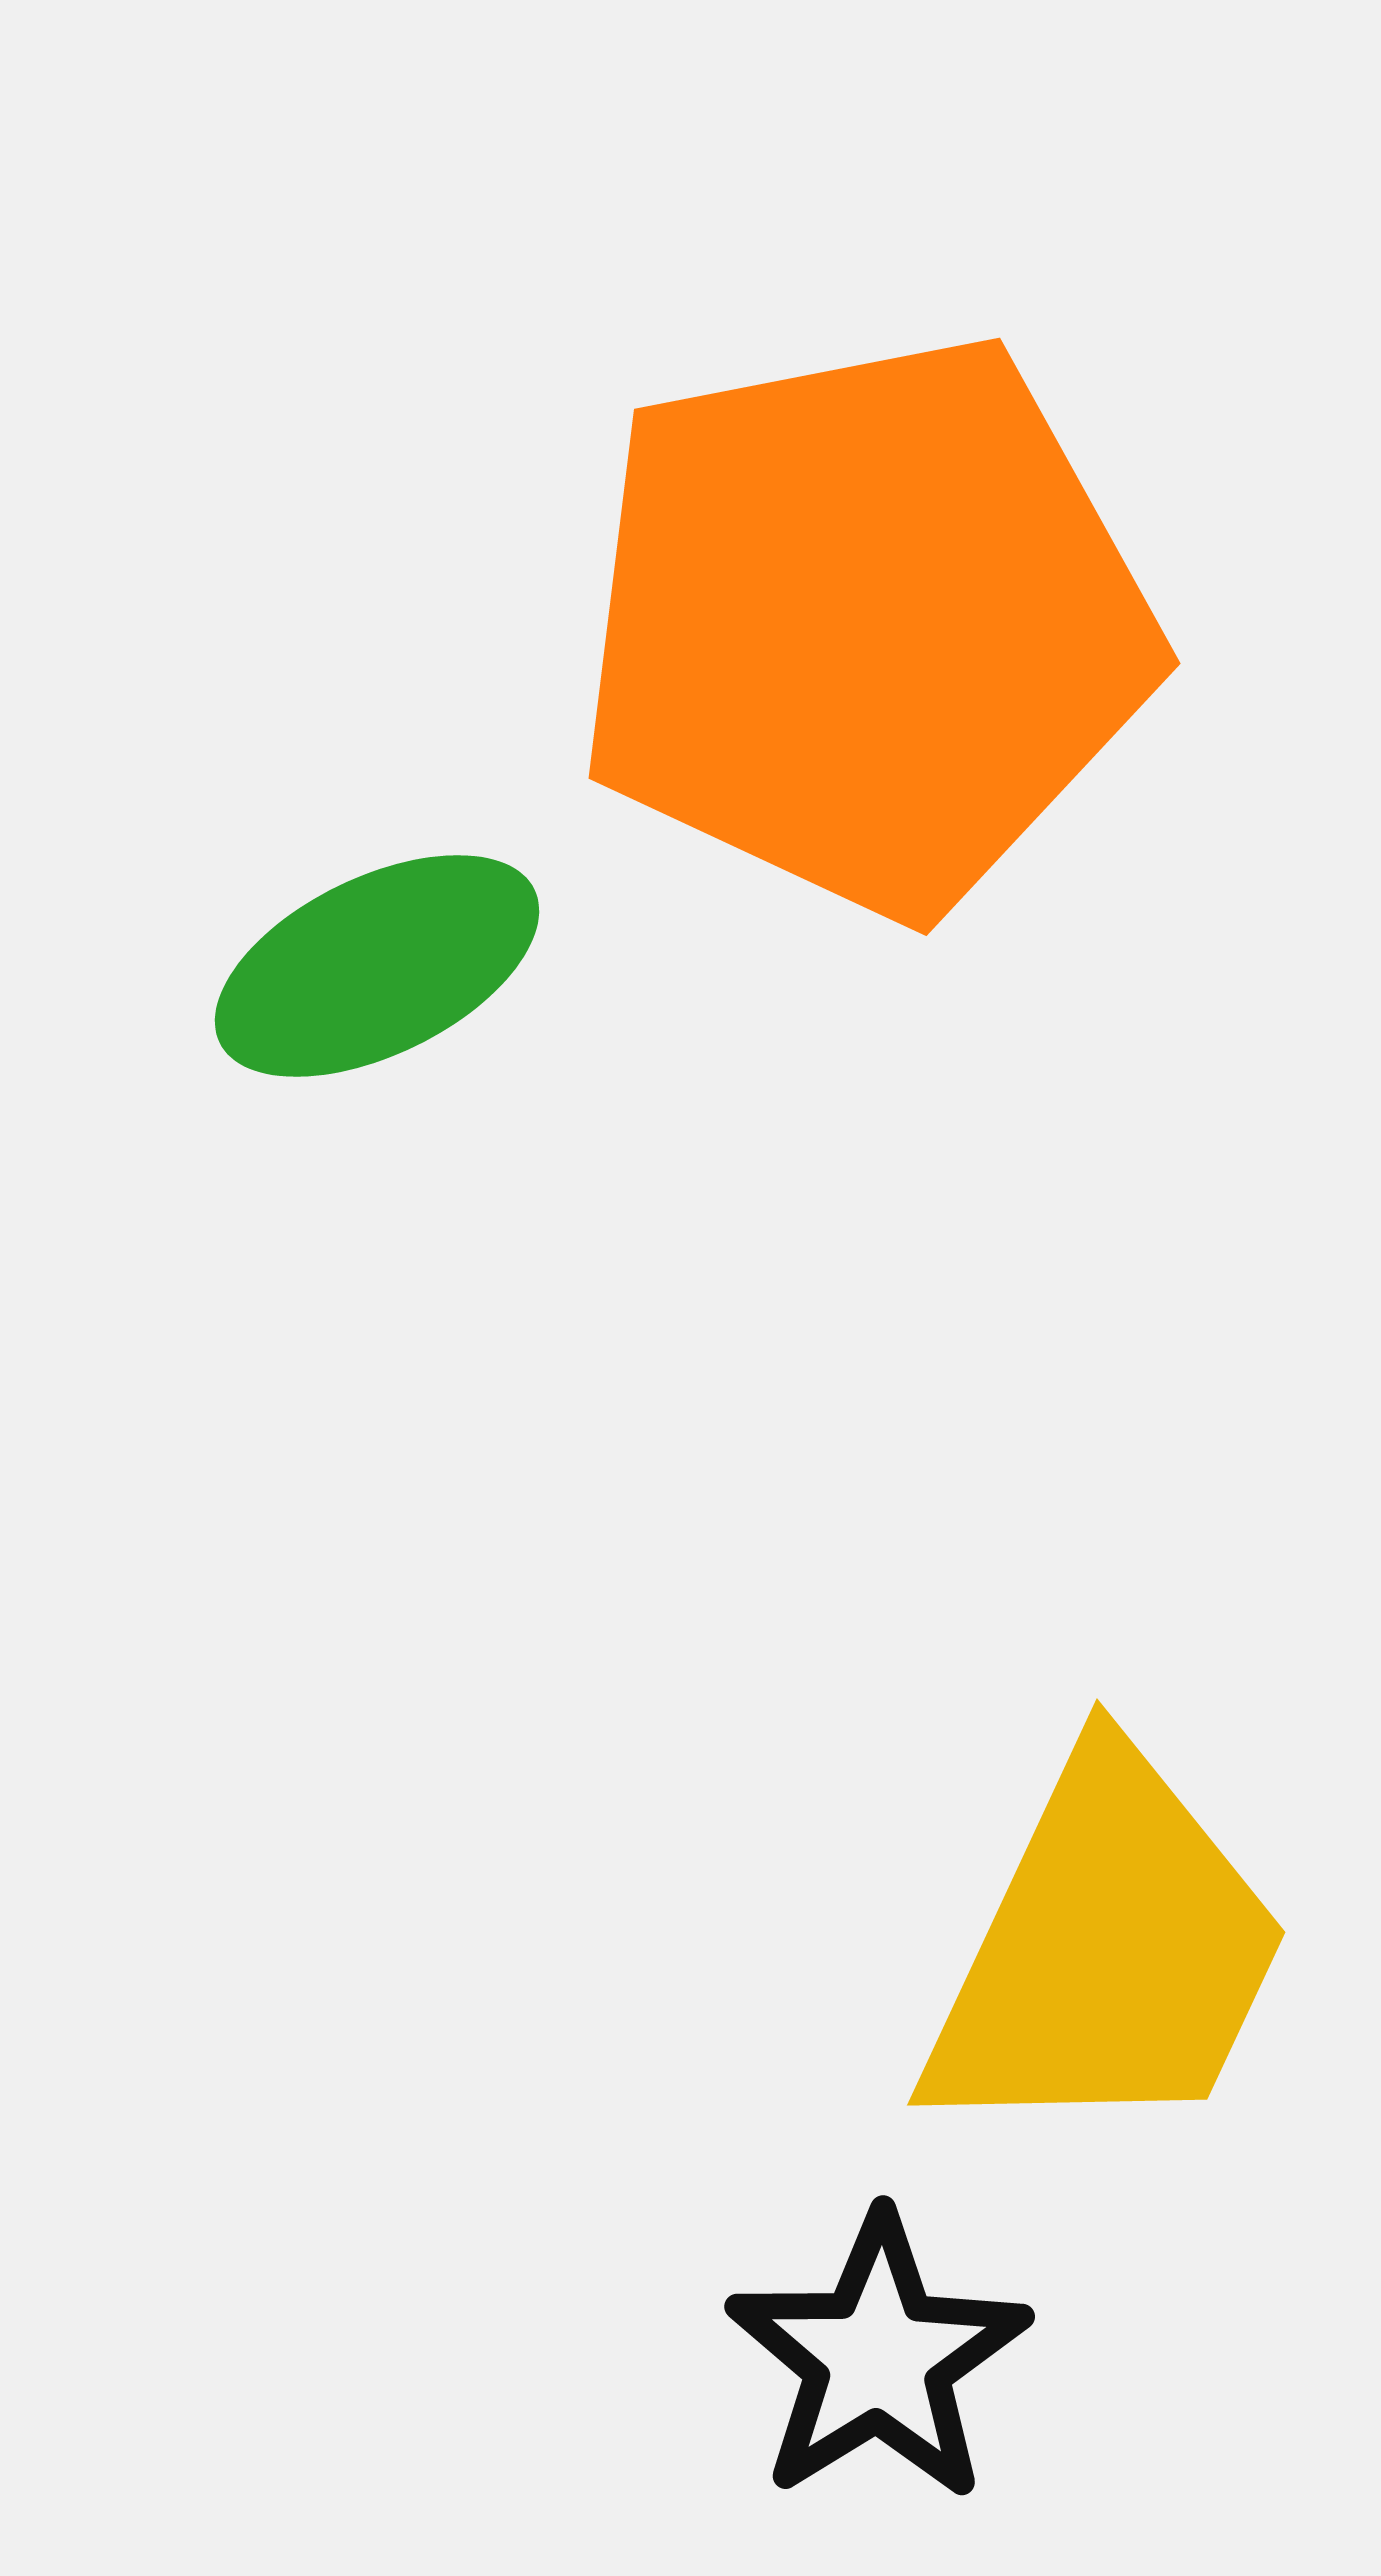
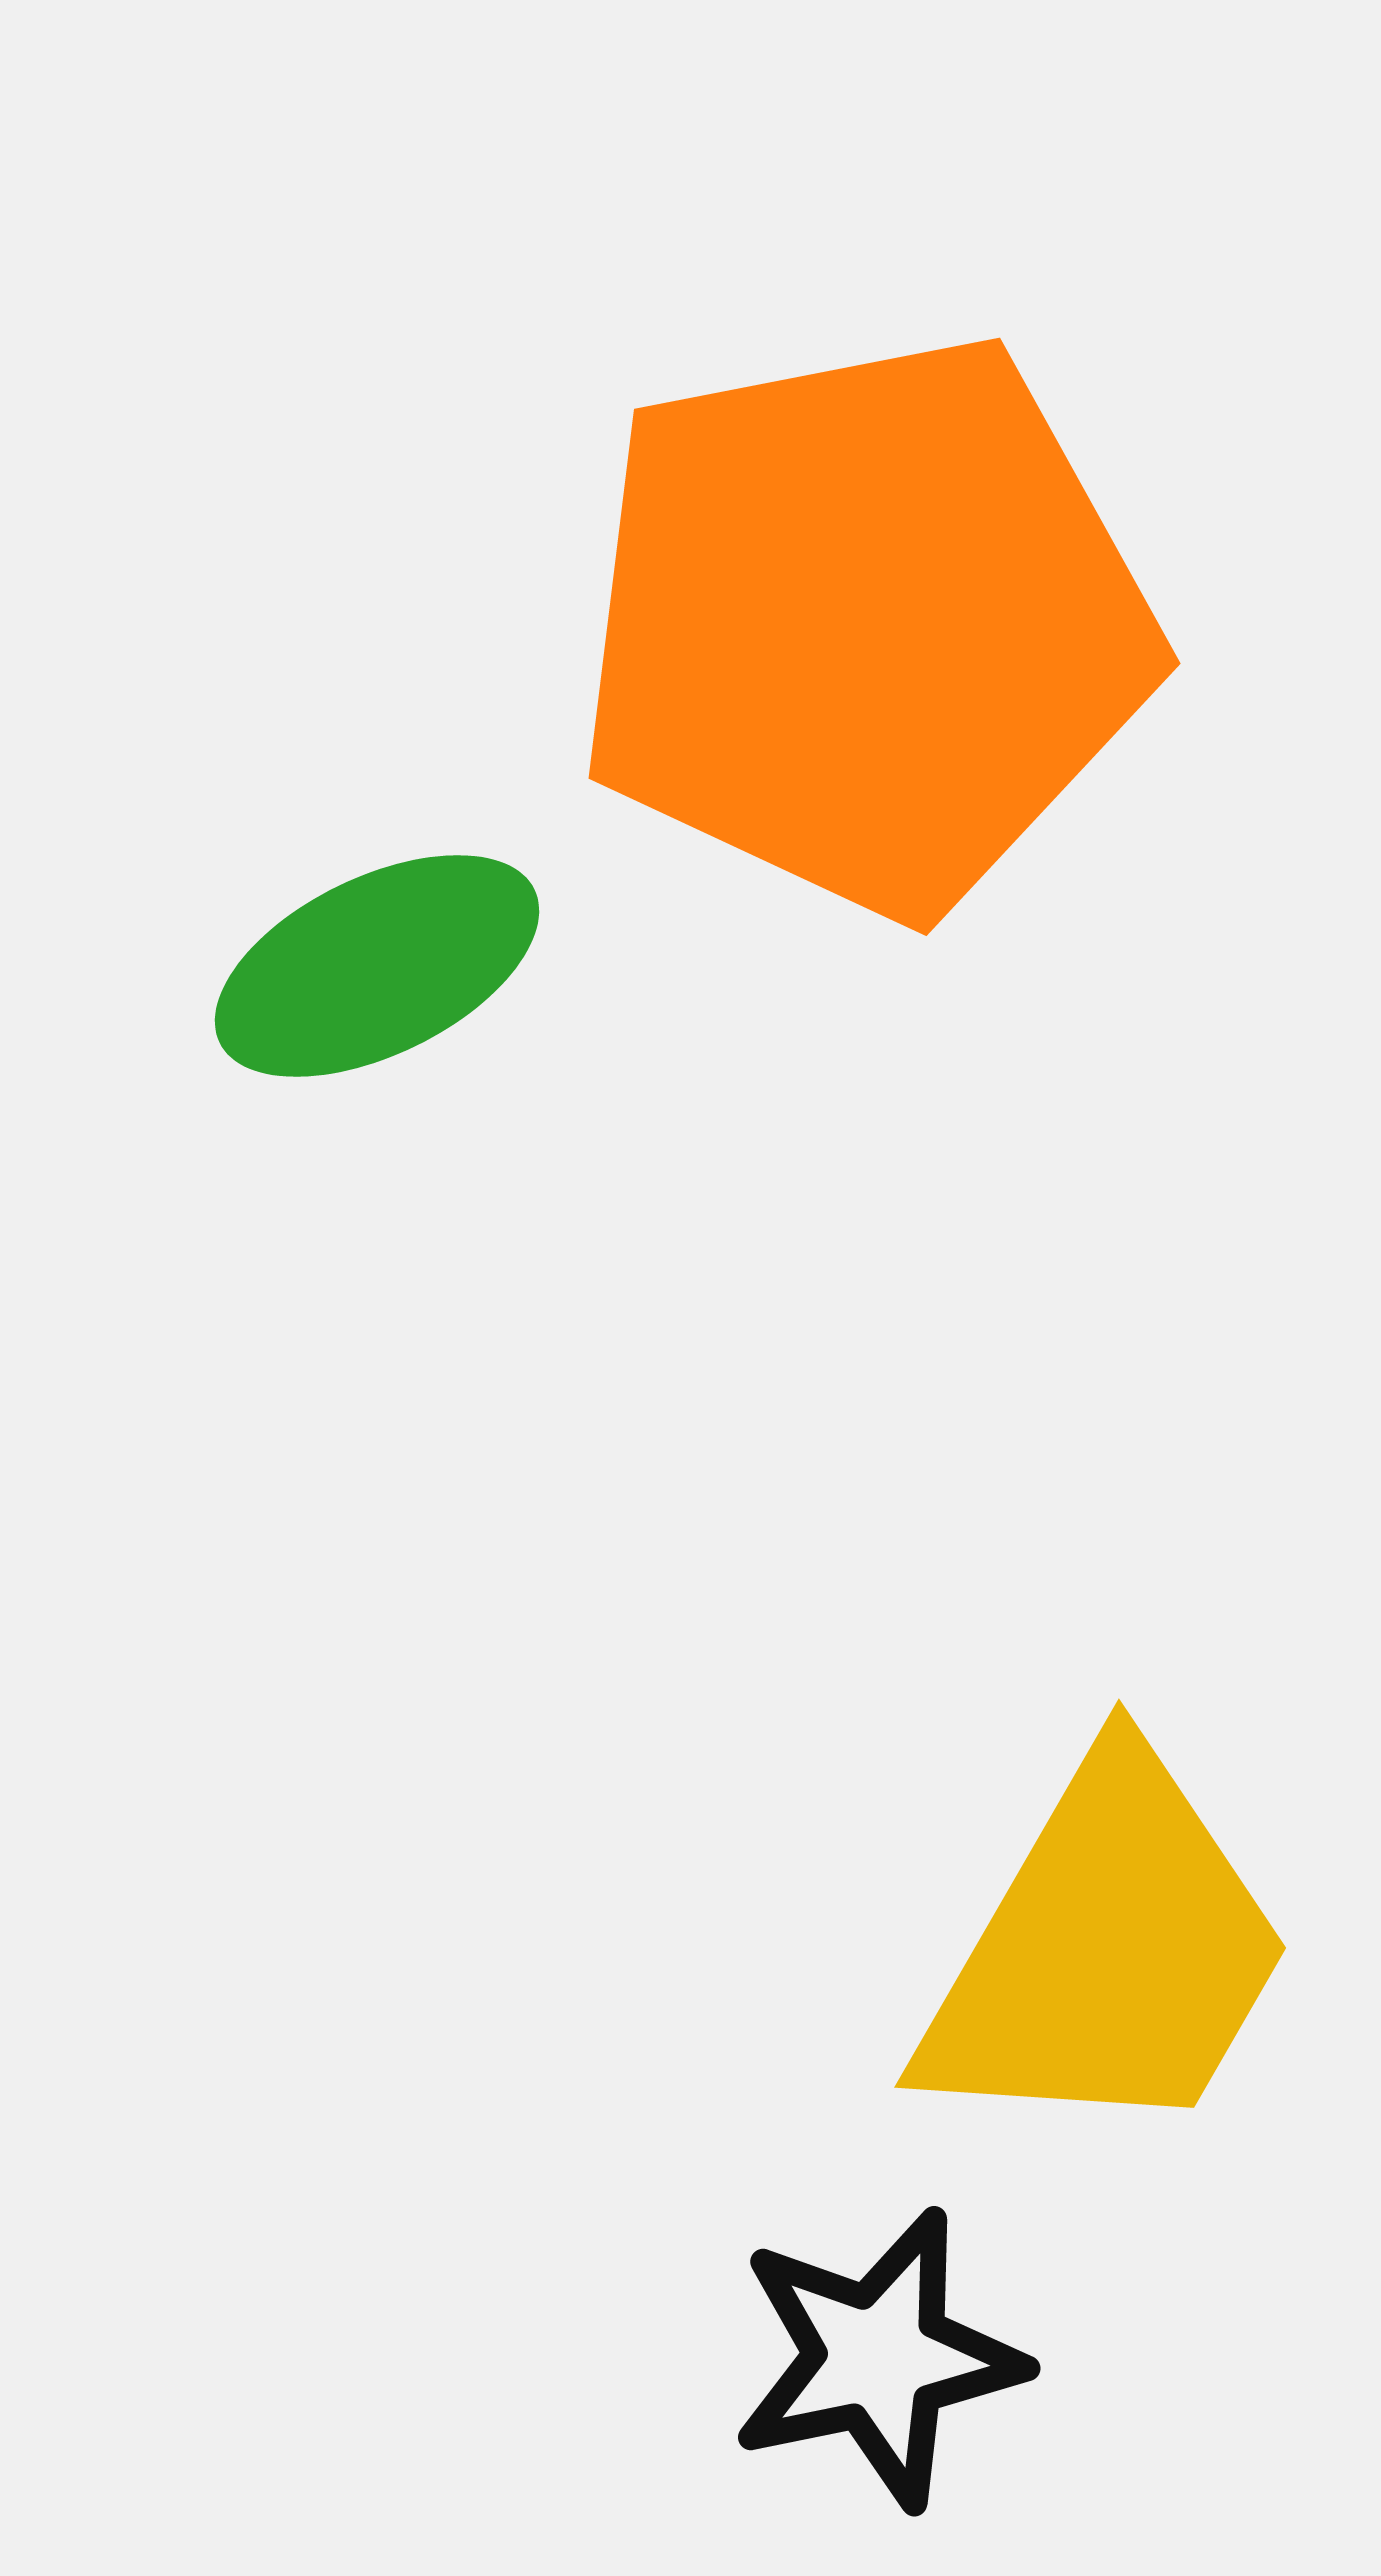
yellow trapezoid: rotated 5 degrees clockwise
black star: rotated 20 degrees clockwise
